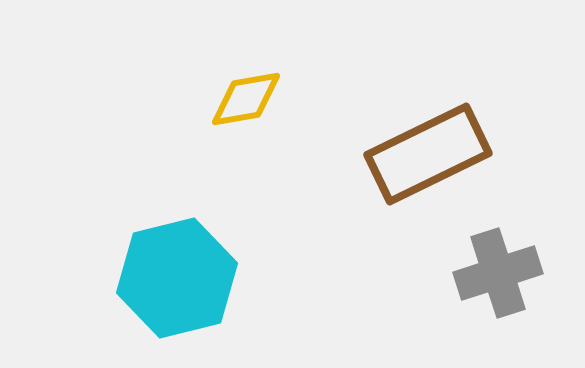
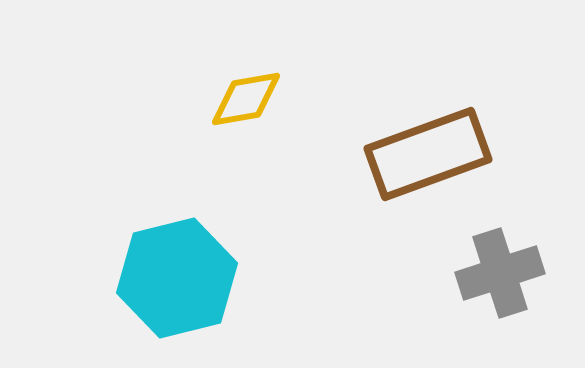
brown rectangle: rotated 6 degrees clockwise
gray cross: moved 2 px right
